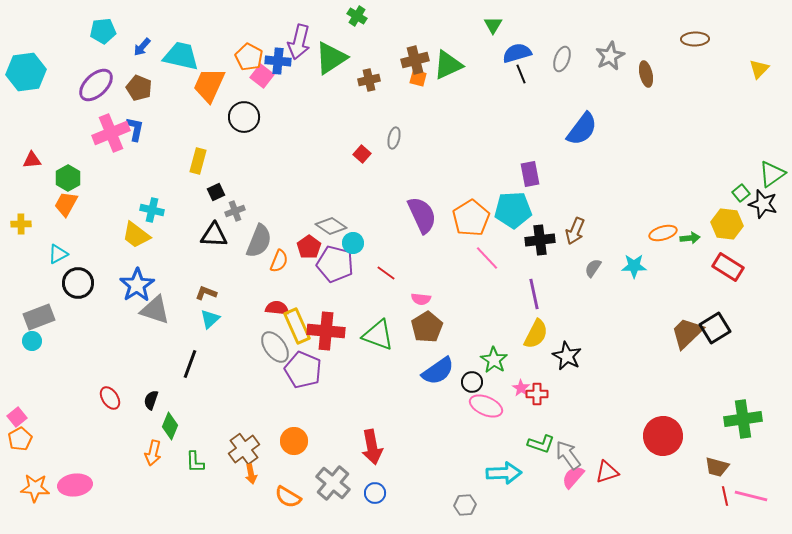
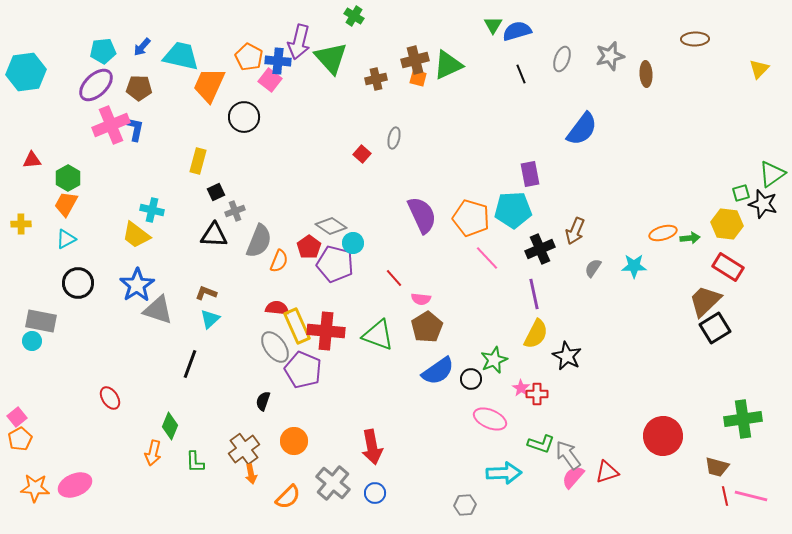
green cross at (357, 16): moved 3 px left
cyan pentagon at (103, 31): moved 20 px down
blue semicircle at (517, 53): moved 22 px up
gray star at (610, 56): rotated 12 degrees clockwise
green triangle at (331, 58): rotated 39 degrees counterclockwise
brown ellipse at (646, 74): rotated 10 degrees clockwise
pink square at (262, 76): moved 8 px right, 4 px down
brown cross at (369, 80): moved 7 px right, 1 px up
brown pentagon at (139, 88): rotated 20 degrees counterclockwise
pink cross at (111, 133): moved 8 px up
green square at (741, 193): rotated 24 degrees clockwise
orange pentagon at (471, 218): rotated 24 degrees counterclockwise
black cross at (540, 240): moved 9 px down; rotated 16 degrees counterclockwise
cyan triangle at (58, 254): moved 8 px right, 15 px up
red line at (386, 273): moved 8 px right, 5 px down; rotated 12 degrees clockwise
gray triangle at (155, 310): moved 3 px right
gray rectangle at (39, 317): moved 2 px right, 4 px down; rotated 32 degrees clockwise
brown trapezoid at (687, 333): moved 18 px right, 32 px up
green star at (494, 360): rotated 16 degrees clockwise
black circle at (472, 382): moved 1 px left, 3 px up
black semicircle at (151, 400): moved 112 px right, 1 px down
pink ellipse at (486, 406): moved 4 px right, 13 px down
pink ellipse at (75, 485): rotated 16 degrees counterclockwise
orange semicircle at (288, 497): rotated 76 degrees counterclockwise
